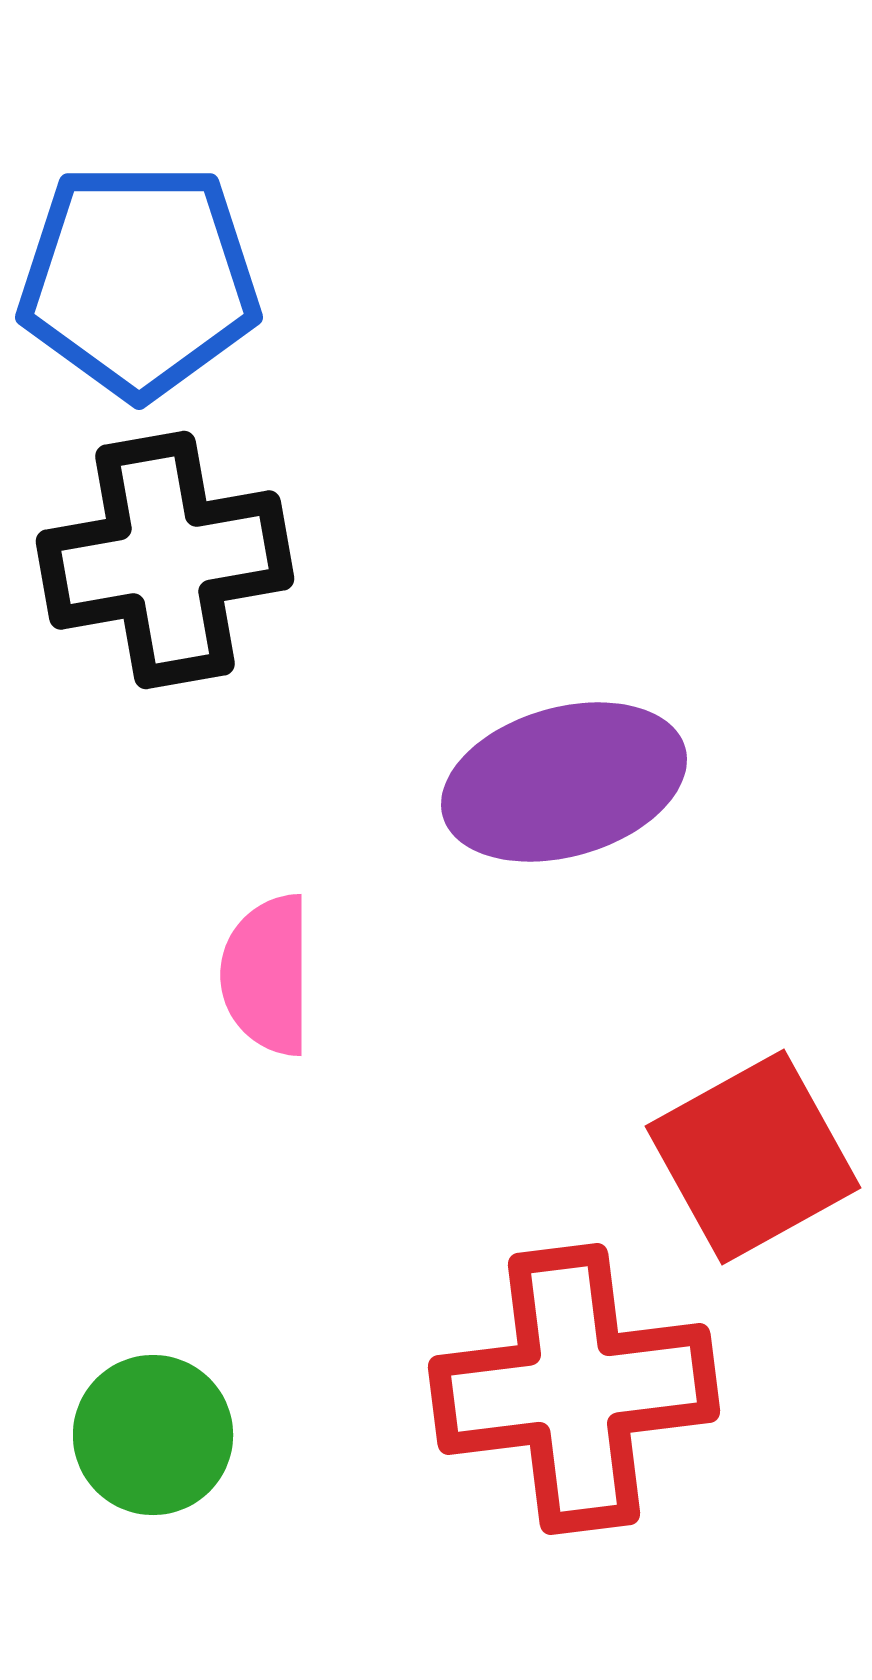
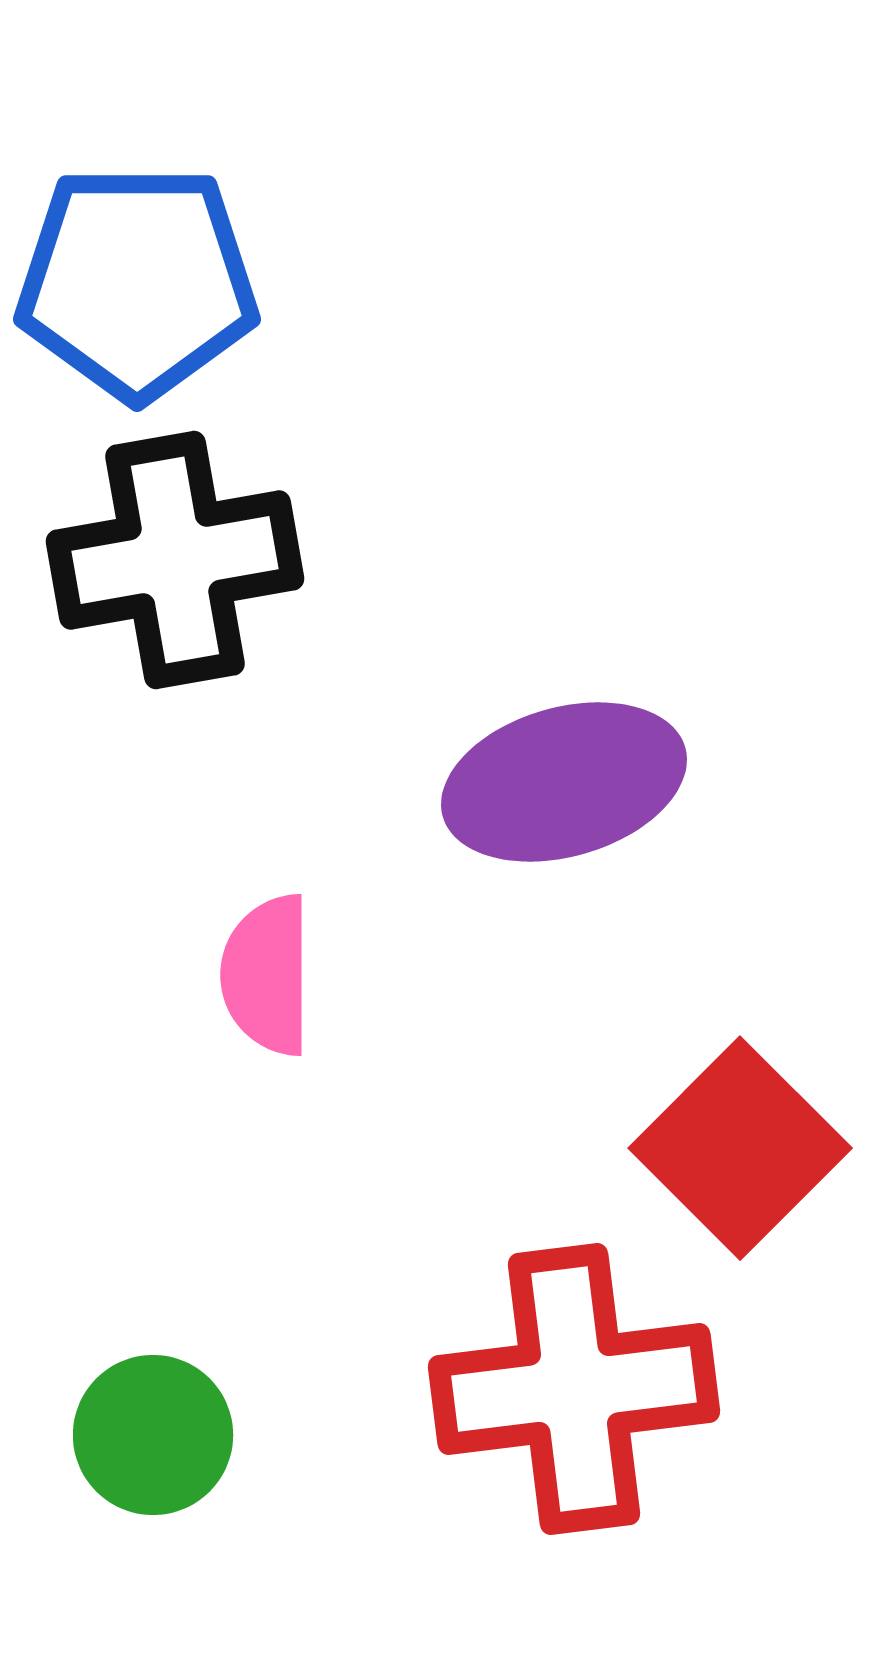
blue pentagon: moved 2 px left, 2 px down
black cross: moved 10 px right
red square: moved 13 px left, 9 px up; rotated 16 degrees counterclockwise
